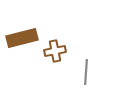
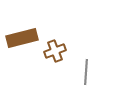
brown cross: rotated 10 degrees counterclockwise
